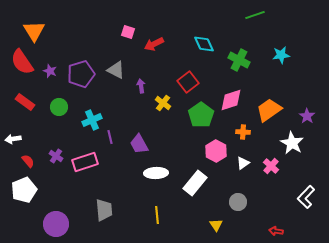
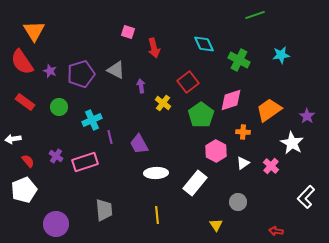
red arrow at (154, 44): moved 4 px down; rotated 78 degrees counterclockwise
